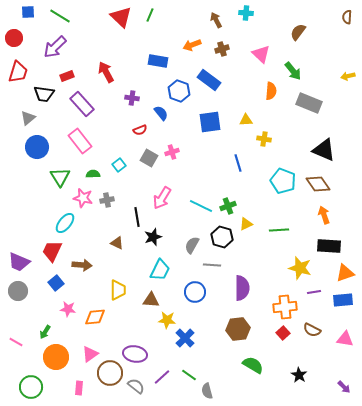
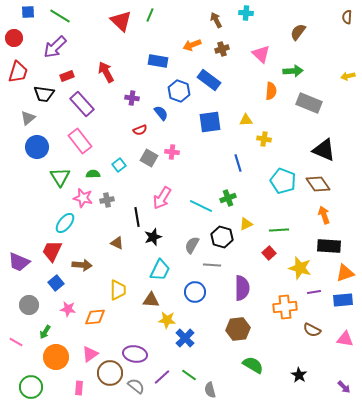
red triangle at (121, 17): moved 4 px down
green arrow at (293, 71): rotated 54 degrees counterclockwise
pink cross at (172, 152): rotated 24 degrees clockwise
green cross at (228, 206): moved 8 px up
gray circle at (18, 291): moved 11 px right, 14 px down
red square at (283, 333): moved 14 px left, 80 px up
gray semicircle at (207, 391): moved 3 px right, 1 px up
